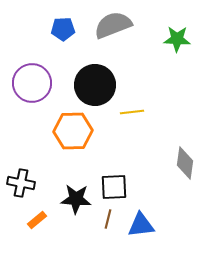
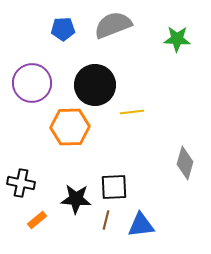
orange hexagon: moved 3 px left, 4 px up
gray diamond: rotated 8 degrees clockwise
brown line: moved 2 px left, 1 px down
